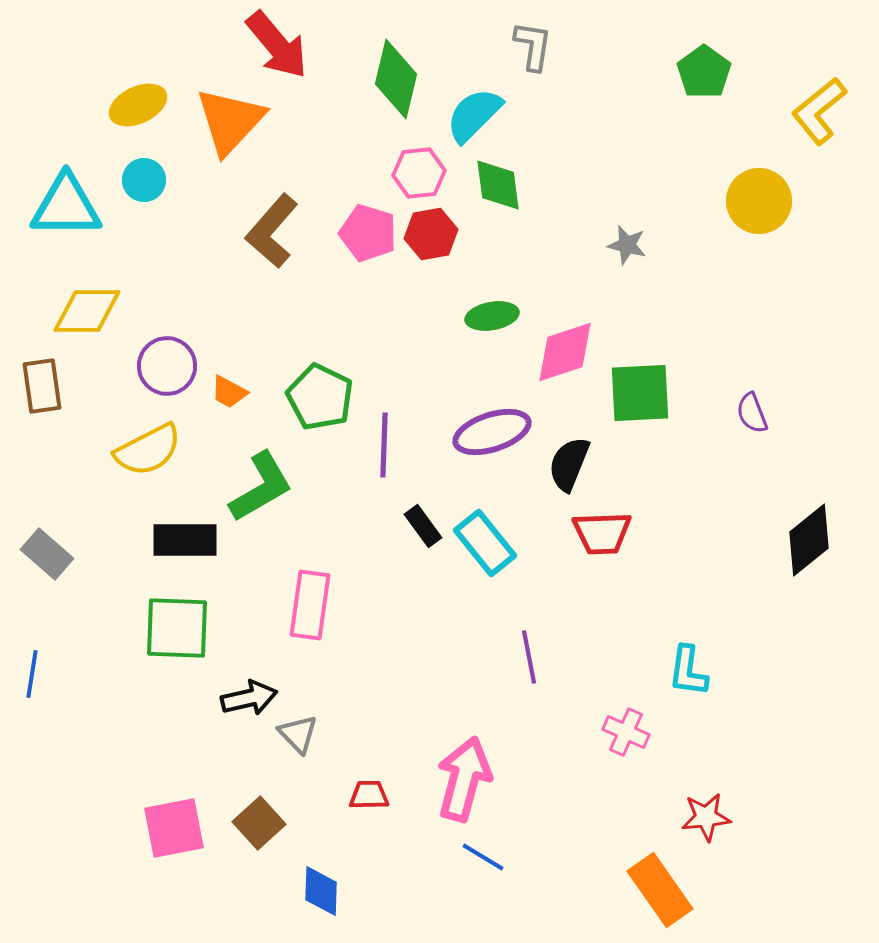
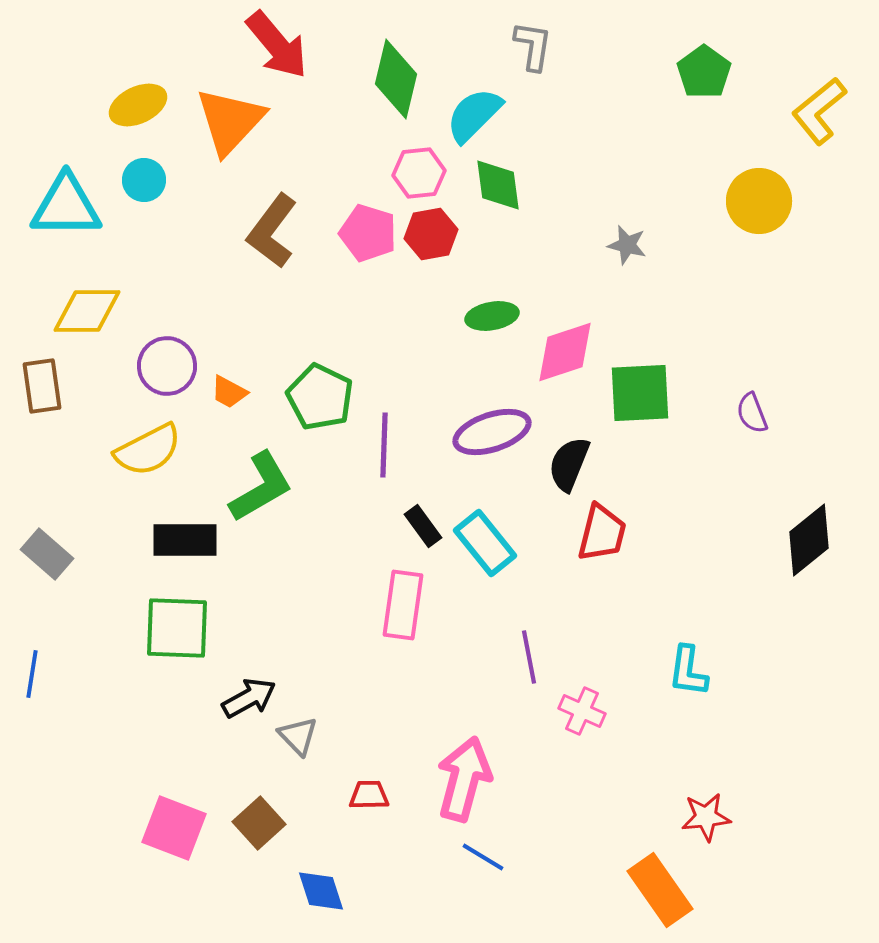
brown L-shape at (272, 231): rotated 4 degrees counterclockwise
red trapezoid at (602, 533): rotated 74 degrees counterclockwise
pink rectangle at (310, 605): moved 93 px right
black arrow at (249, 698): rotated 16 degrees counterclockwise
pink cross at (626, 732): moved 44 px left, 21 px up
gray triangle at (298, 734): moved 2 px down
pink square at (174, 828): rotated 32 degrees clockwise
blue diamond at (321, 891): rotated 20 degrees counterclockwise
